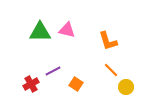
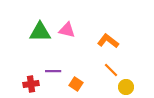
orange L-shape: rotated 145 degrees clockwise
purple line: rotated 28 degrees clockwise
red cross: rotated 21 degrees clockwise
